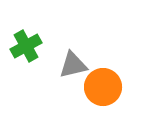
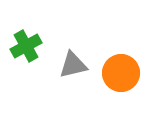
orange circle: moved 18 px right, 14 px up
